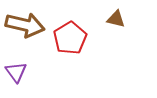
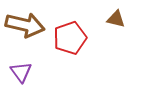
red pentagon: rotated 12 degrees clockwise
purple triangle: moved 5 px right
